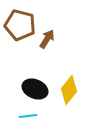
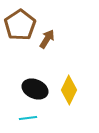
brown pentagon: rotated 24 degrees clockwise
yellow diamond: rotated 12 degrees counterclockwise
cyan line: moved 2 px down
